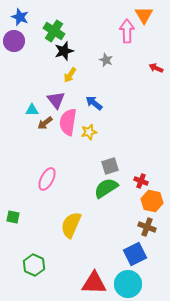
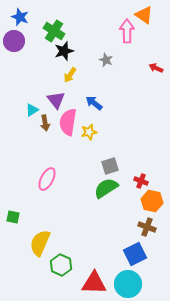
orange triangle: rotated 24 degrees counterclockwise
cyan triangle: rotated 32 degrees counterclockwise
brown arrow: rotated 63 degrees counterclockwise
yellow semicircle: moved 31 px left, 18 px down
green hexagon: moved 27 px right
